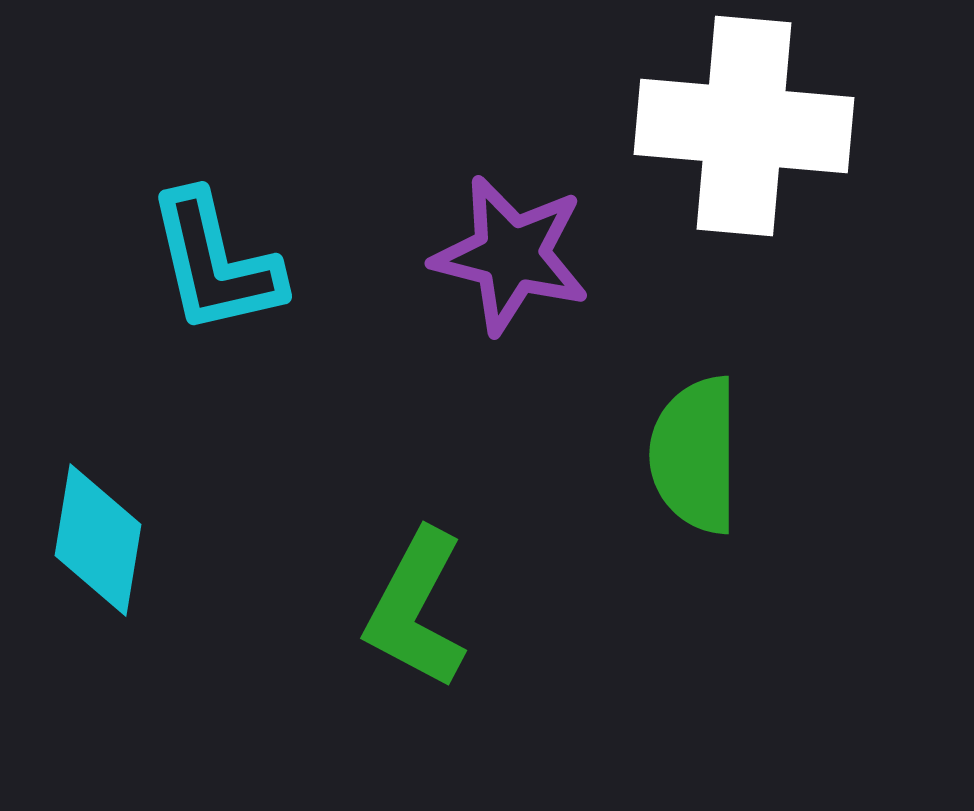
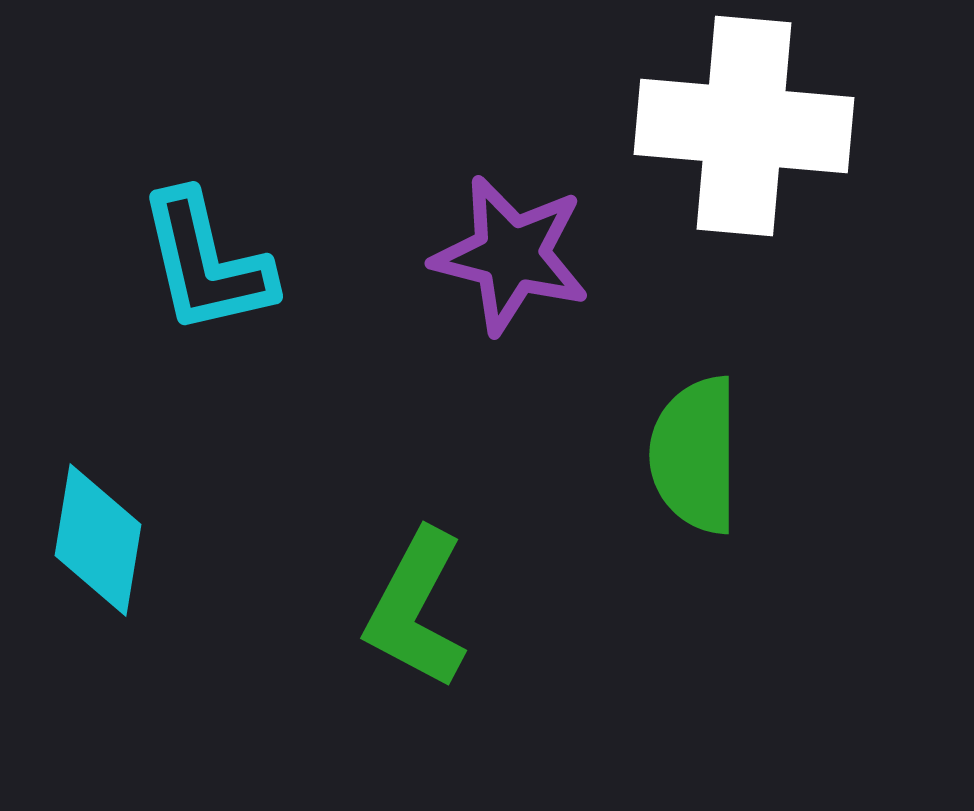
cyan L-shape: moved 9 px left
